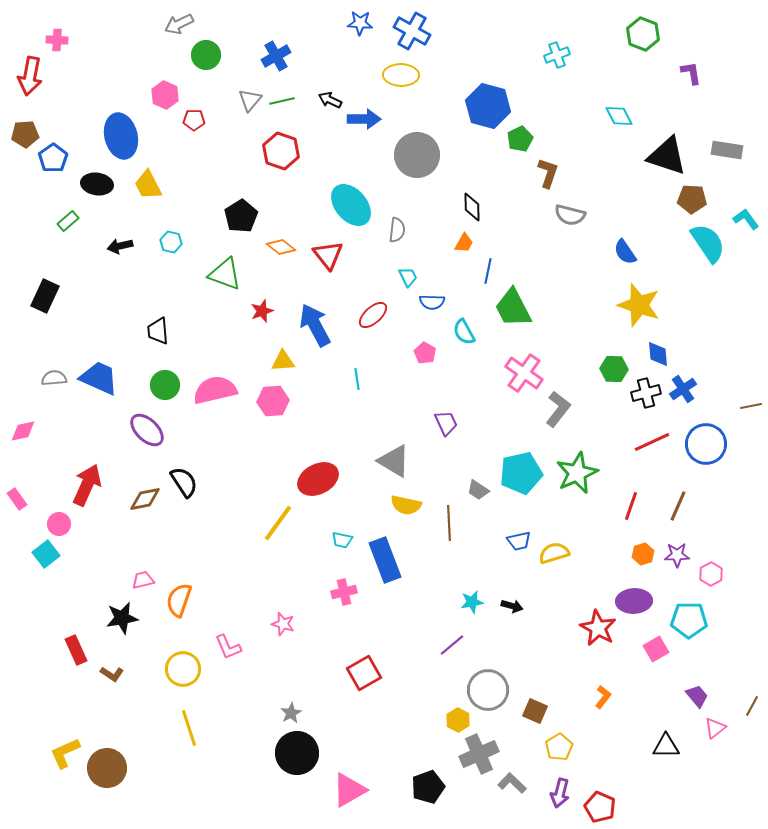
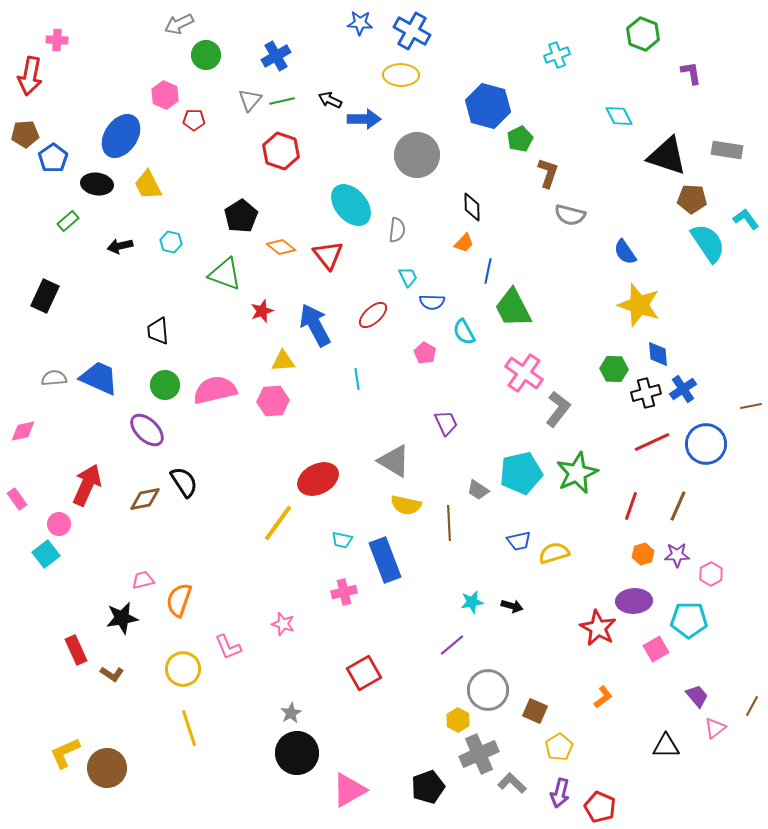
blue ellipse at (121, 136): rotated 48 degrees clockwise
orange trapezoid at (464, 243): rotated 15 degrees clockwise
orange L-shape at (603, 697): rotated 15 degrees clockwise
